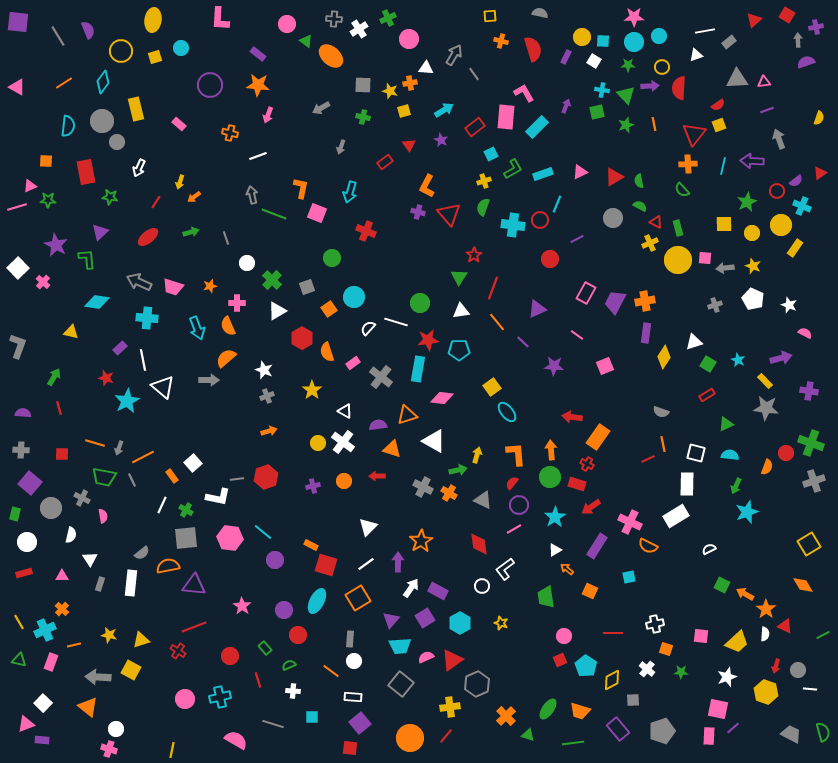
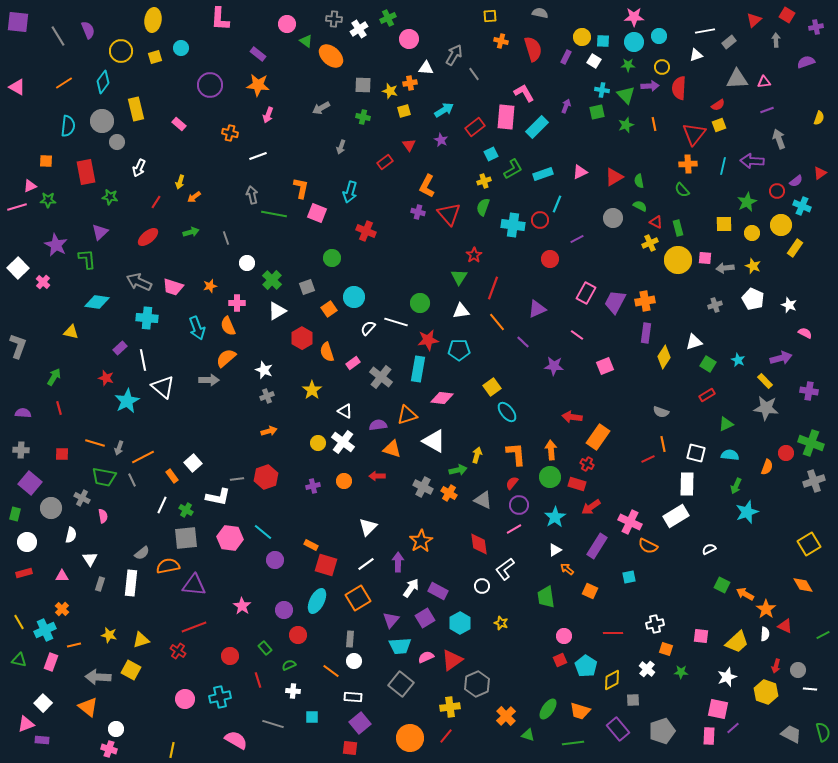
gray arrow at (798, 40): moved 22 px left
green line at (274, 214): rotated 10 degrees counterclockwise
